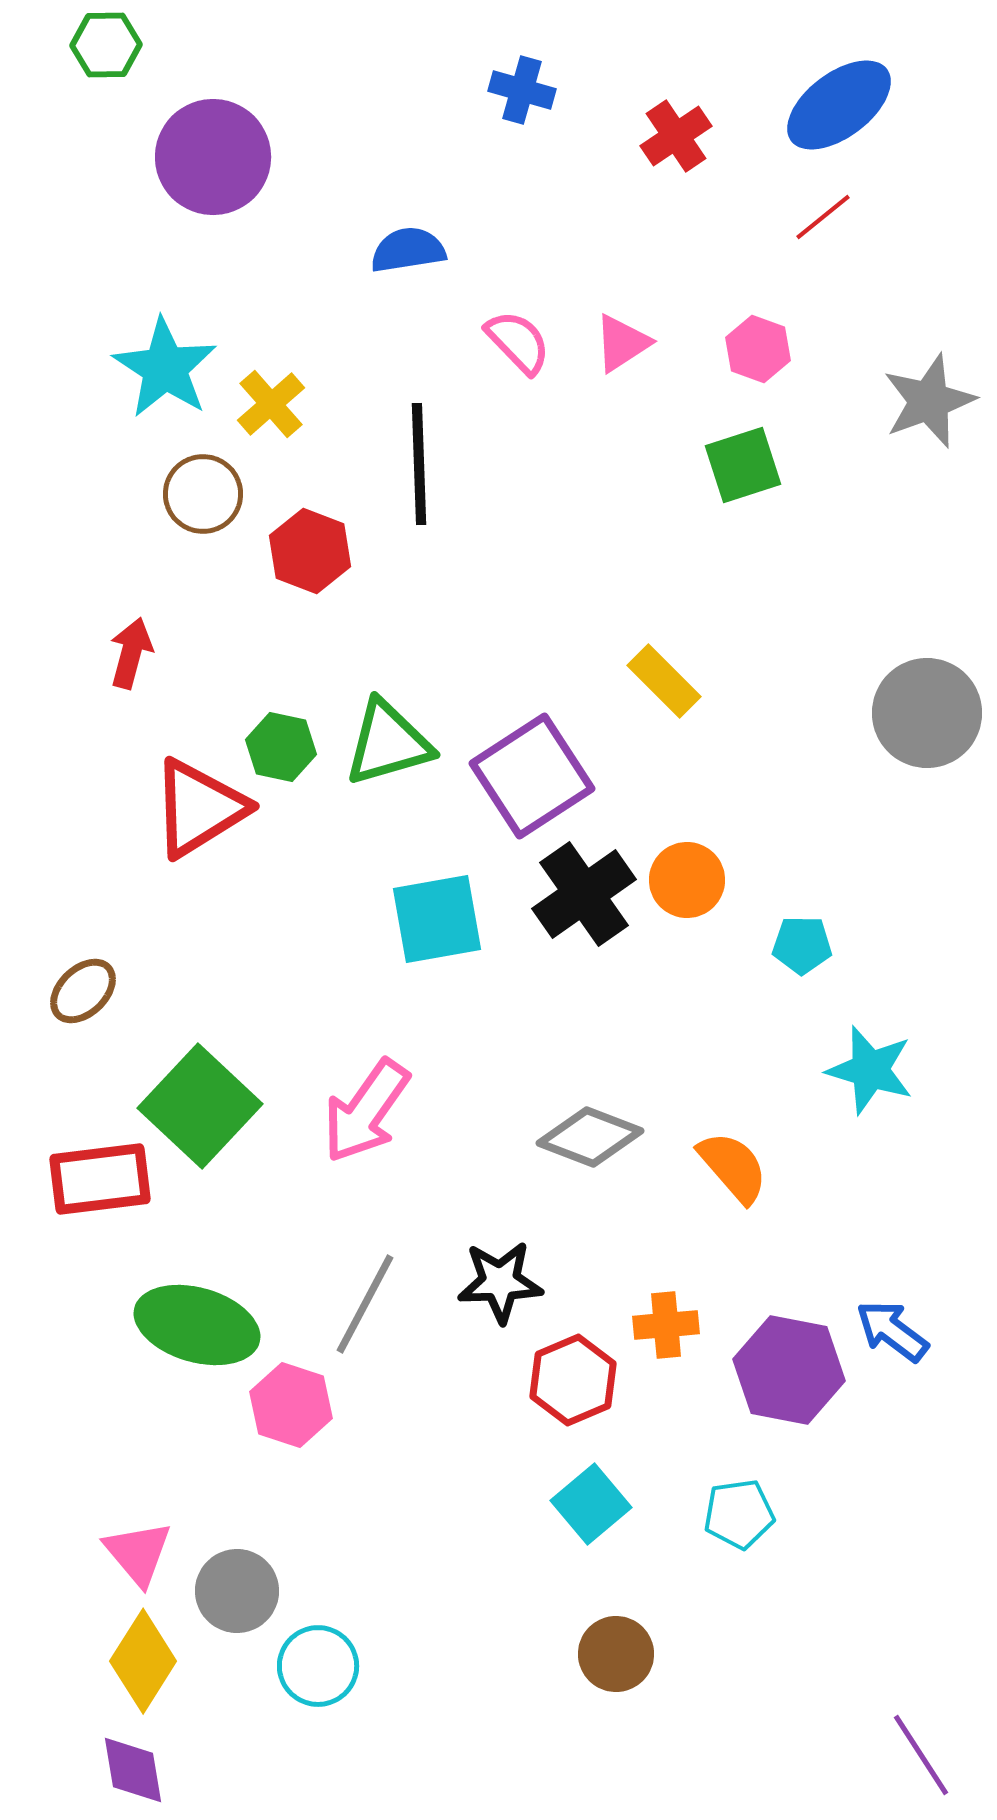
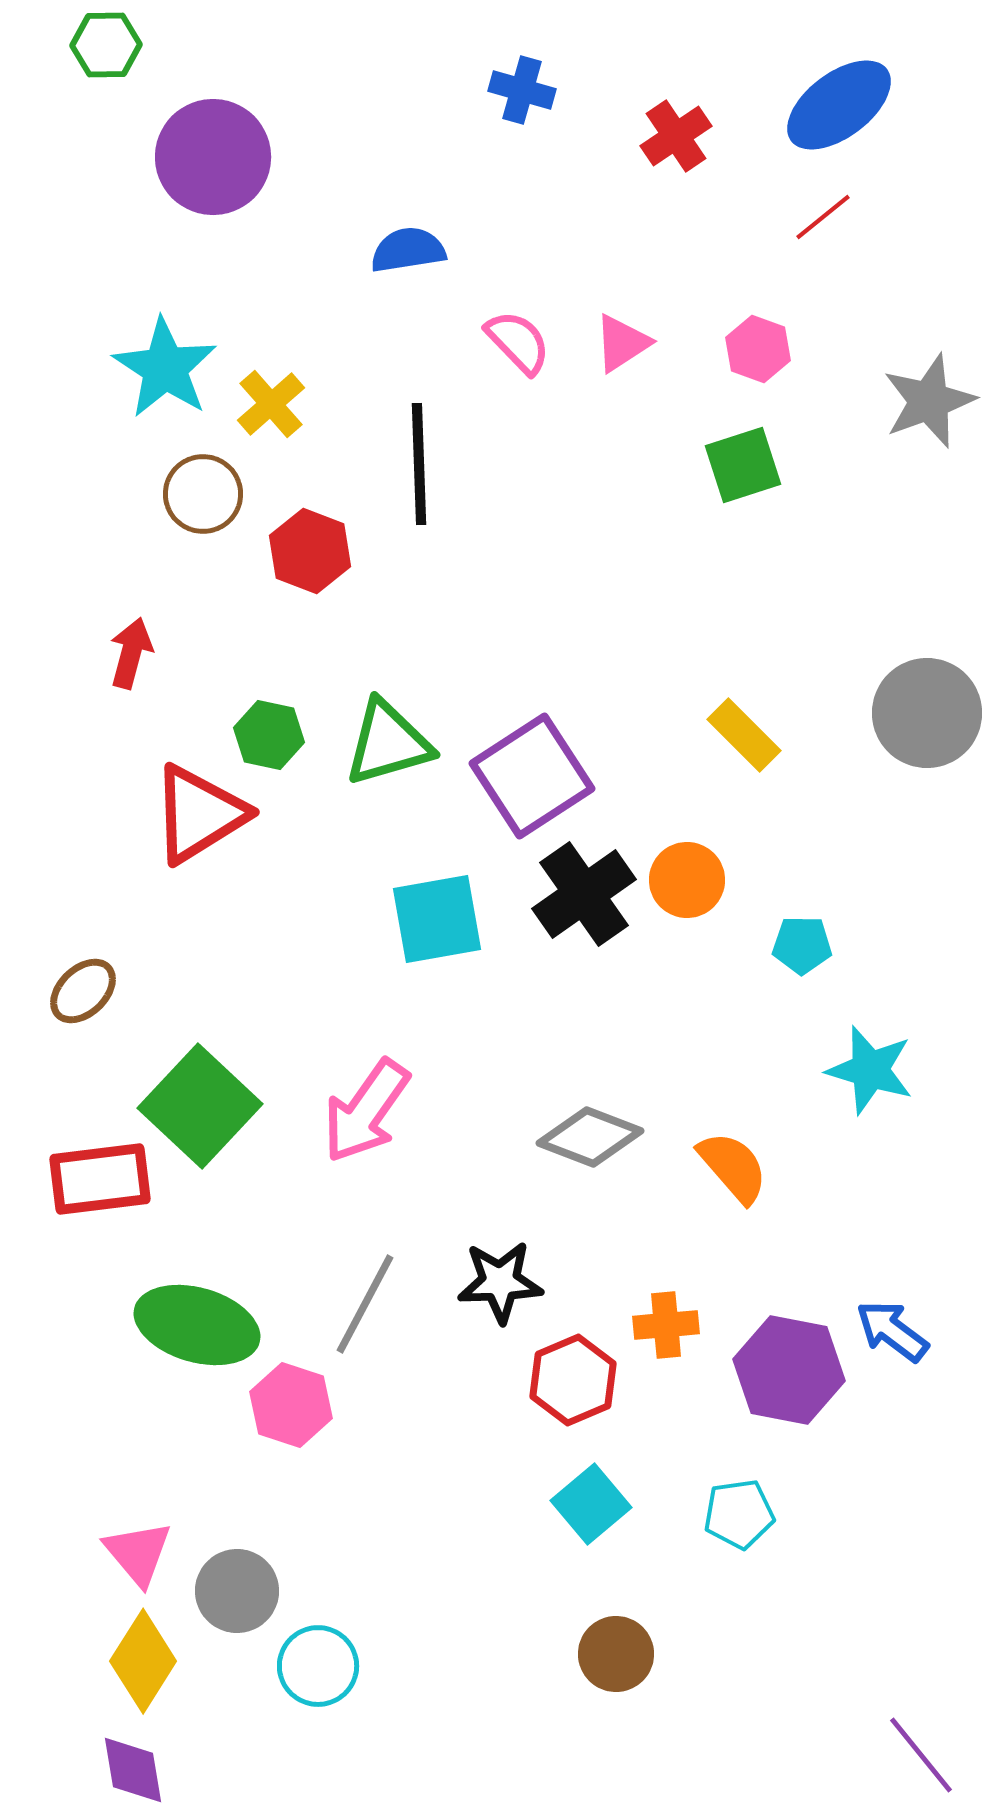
yellow rectangle at (664, 681): moved 80 px right, 54 px down
green hexagon at (281, 747): moved 12 px left, 12 px up
red triangle at (199, 808): moved 6 px down
purple line at (921, 1755): rotated 6 degrees counterclockwise
